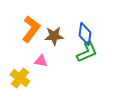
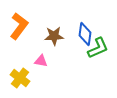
orange L-shape: moved 12 px left, 3 px up
green L-shape: moved 11 px right, 4 px up
